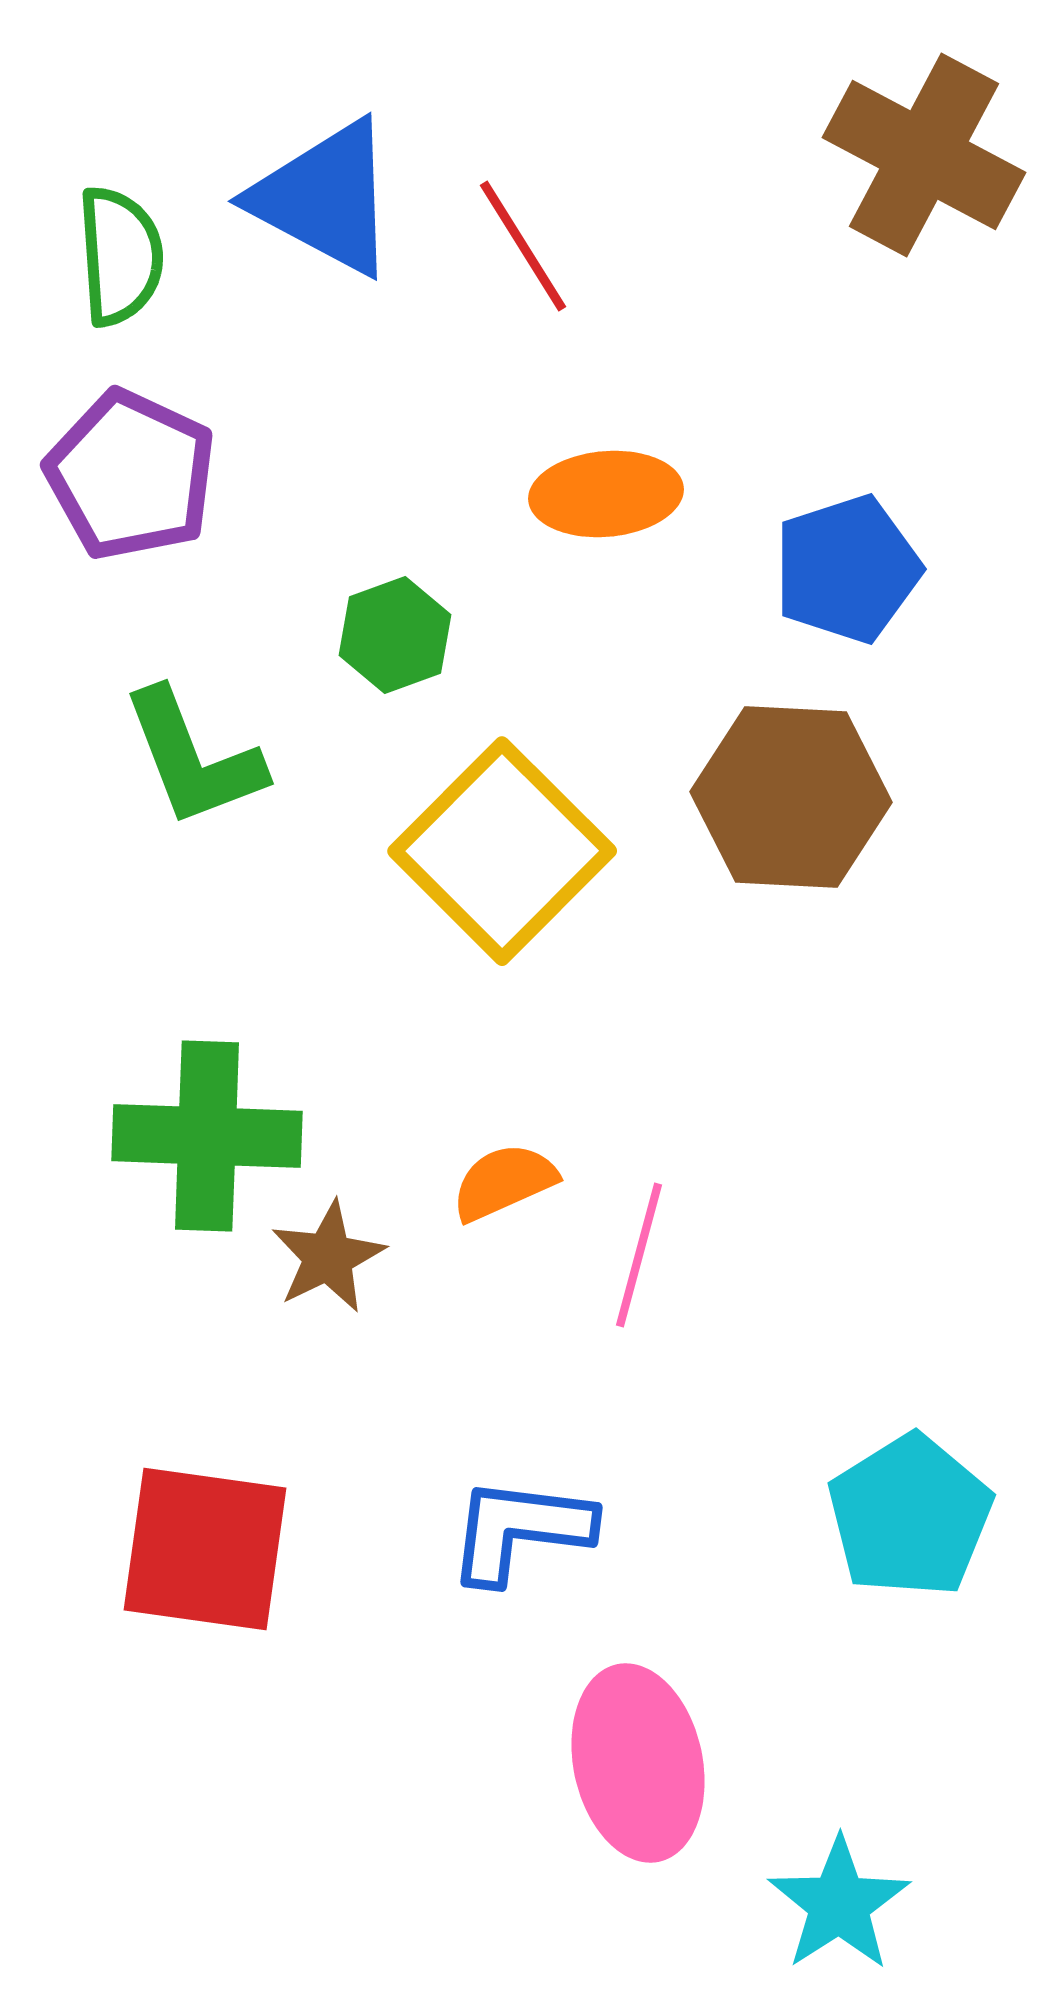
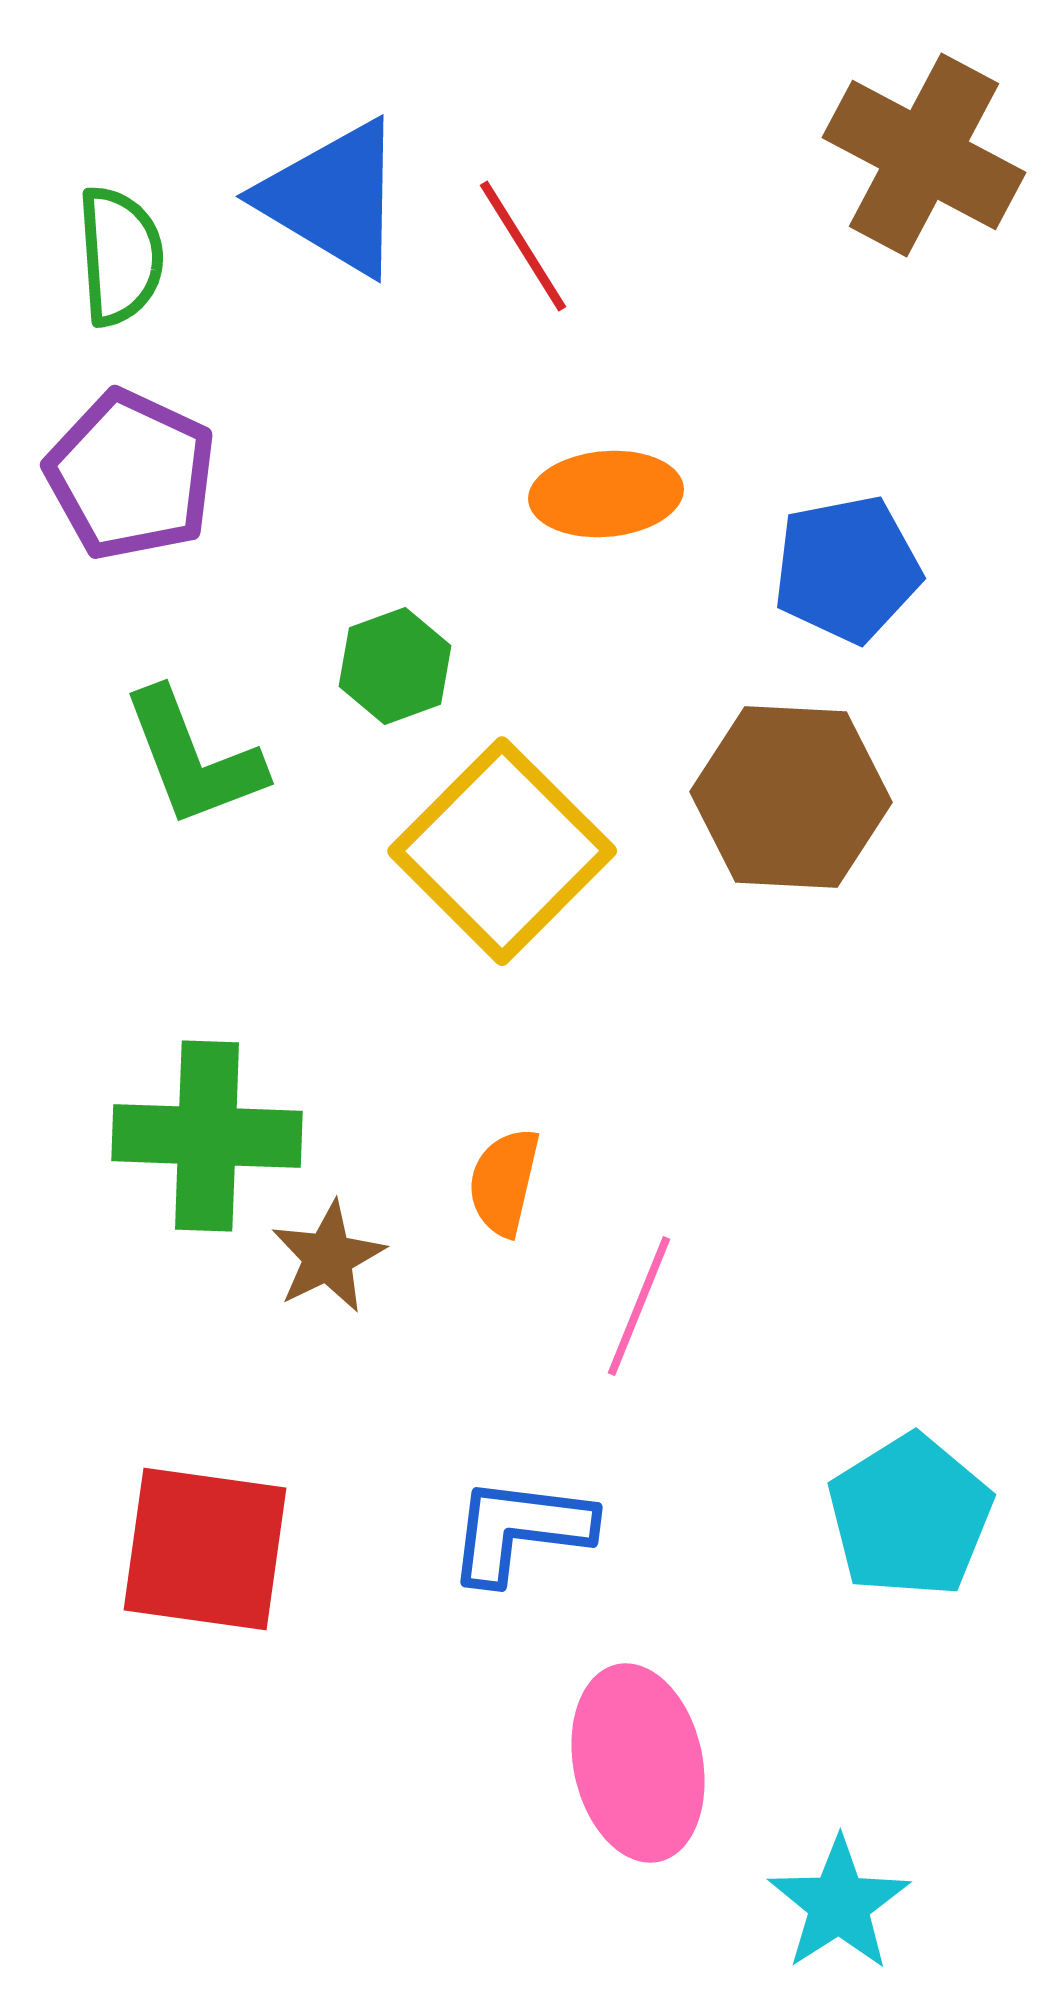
blue triangle: moved 8 px right; rotated 3 degrees clockwise
blue pentagon: rotated 7 degrees clockwise
green hexagon: moved 31 px down
orange semicircle: rotated 53 degrees counterclockwise
pink line: moved 51 px down; rotated 7 degrees clockwise
